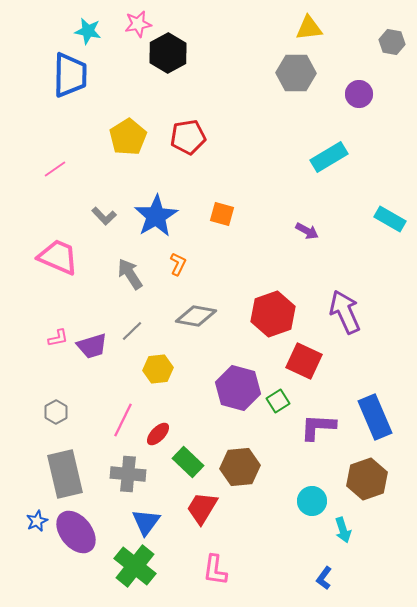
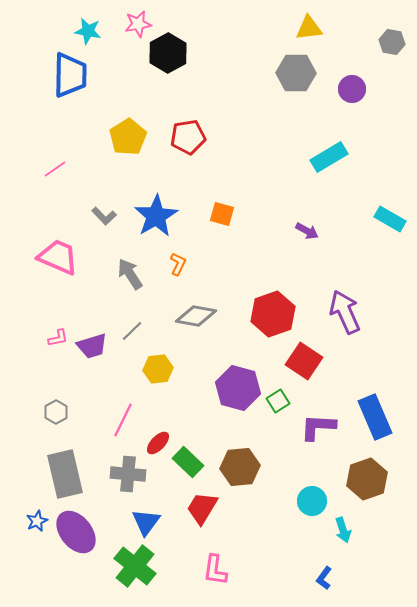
purple circle at (359, 94): moved 7 px left, 5 px up
red square at (304, 361): rotated 9 degrees clockwise
red ellipse at (158, 434): moved 9 px down
